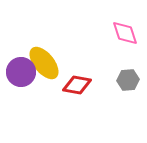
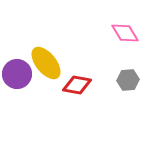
pink diamond: rotated 12 degrees counterclockwise
yellow ellipse: moved 2 px right
purple circle: moved 4 px left, 2 px down
